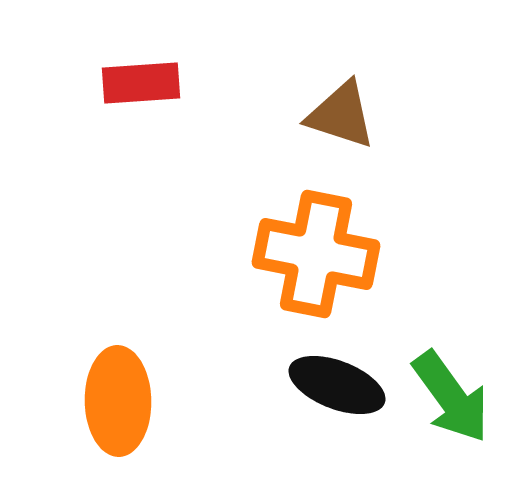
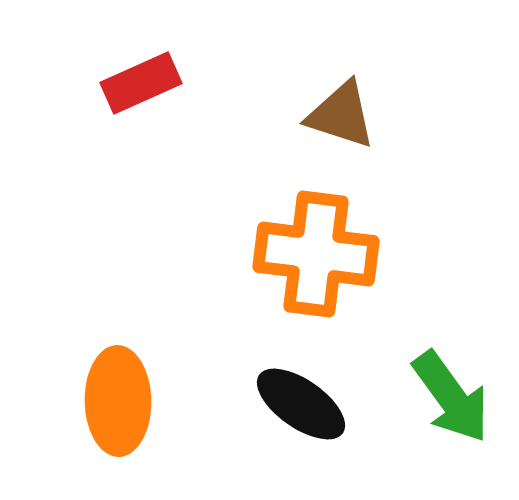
red rectangle: rotated 20 degrees counterclockwise
orange cross: rotated 4 degrees counterclockwise
black ellipse: moved 36 px left, 19 px down; rotated 14 degrees clockwise
